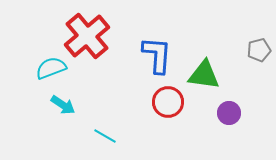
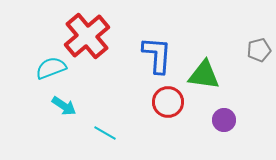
cyan arrow: moved 1 px right, 1 px down
purple circle: moved 5 px left, 7 px down
cyan line: moved 3 px up
